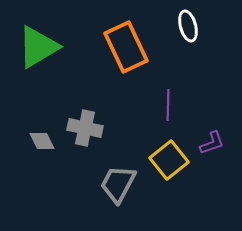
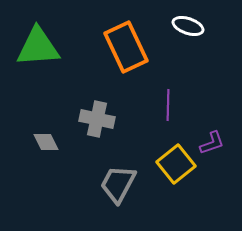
white ellipse: rotated 56 degrees counterclockwise
green triangle: rotated 27 degrees clockwise
gray cross: moved 12 px right, 9 px up
gray diamond: moved 4 px right, 1 px down
yellow square: moved 7 px right, 4 px down
